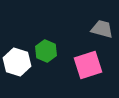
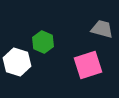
green hexagon: moved 3 px left, 9 px up
